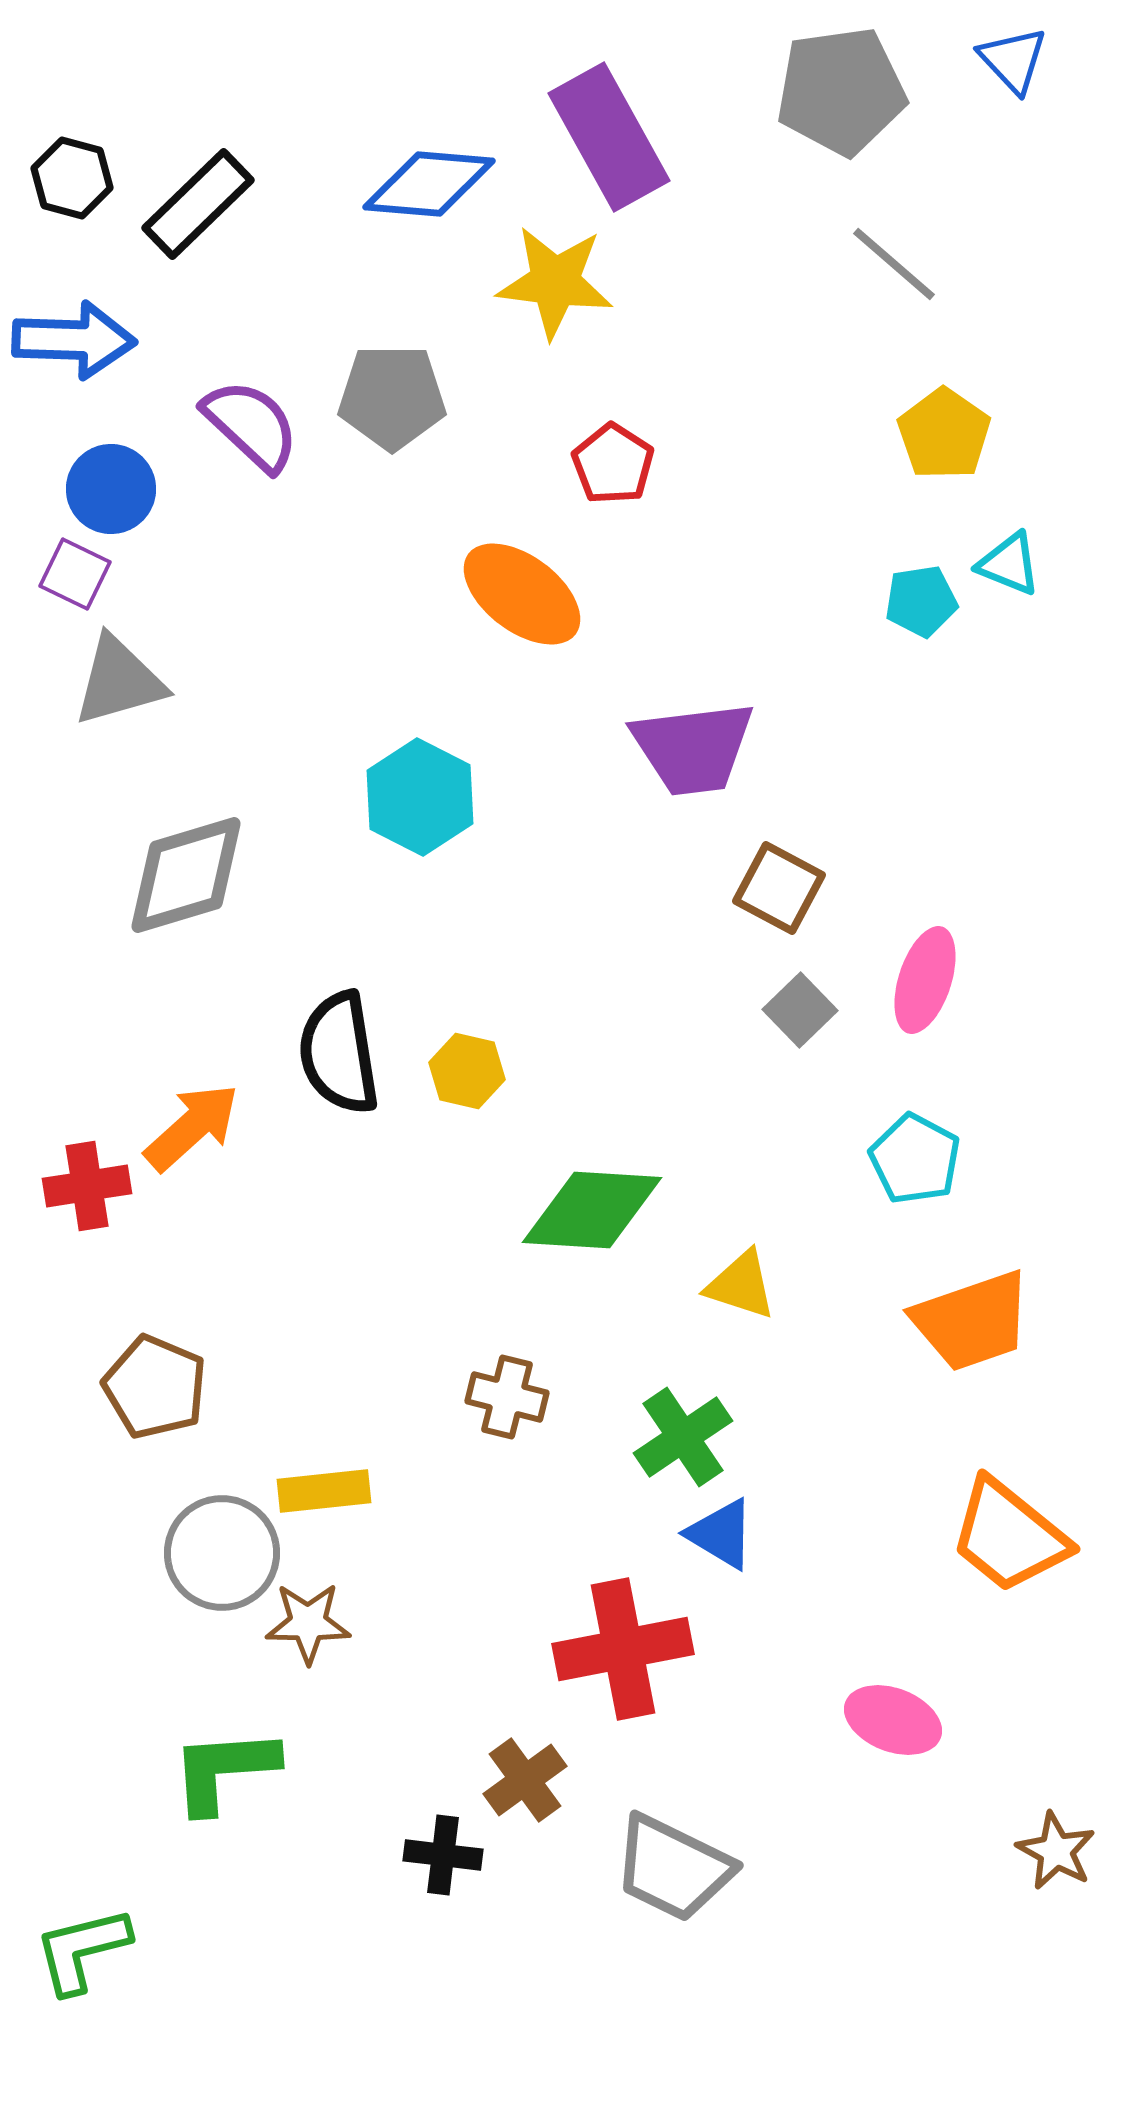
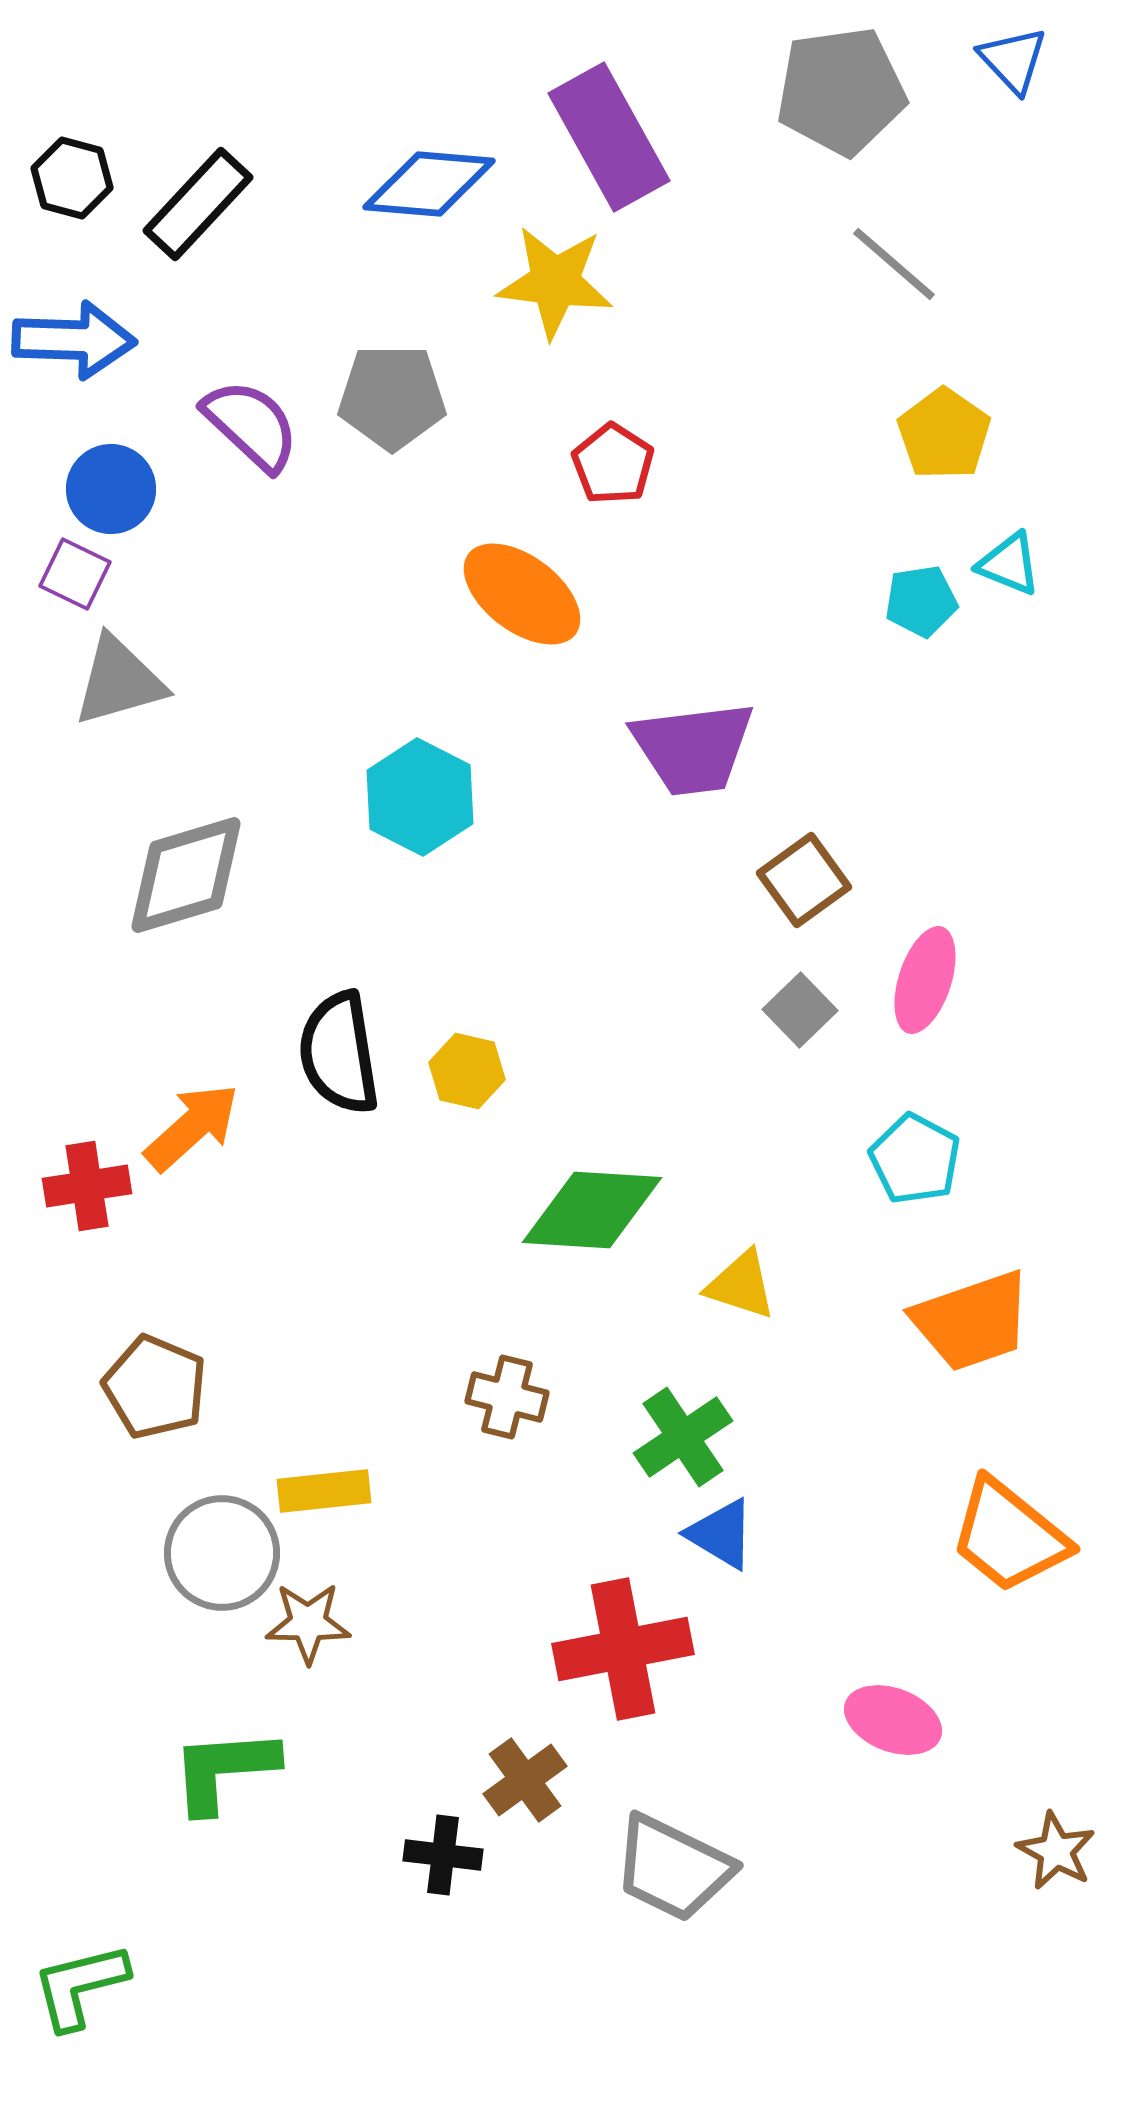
black rectangle at (198, 204): rotated 3 degrees counterclockwise
brown square at (779, 888): moved 25 px right, 8 px up; rotated 26 degrees clockwise
green L-shape at (82, 1950): moved 2 px left, 36 px down
